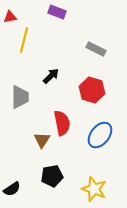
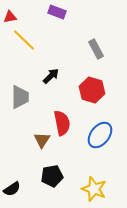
yellow line: rotated 60 degrees counterclockwise
gray rectangle: rotated 36 degrees clockwise
